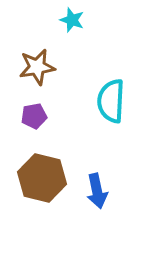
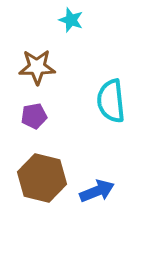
cyan star: moved 1 px left
brown star: rotated 9 degrees clockwise
cyan semicircle: rotated 9 degrees counterclockwise
blue arrow: rotated 100 degrees counterclockwise
